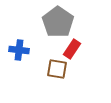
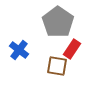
blue cross: rotated 30 degrees clockwise
brown square: moved 3 px up
